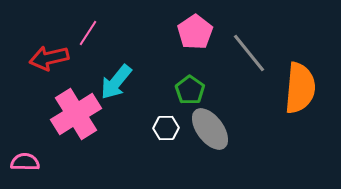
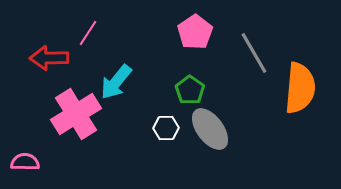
gray line: moved 5 px right; rotated 9 degrees clockwise
red arrow: rotated 12 degrees clockwise
